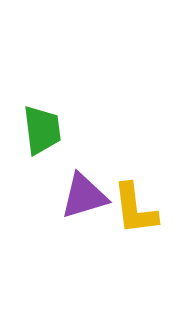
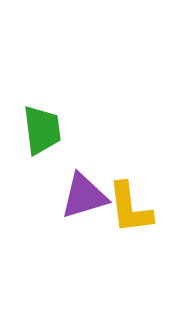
yellow L-shape: moved 5 px left, 1 px up
